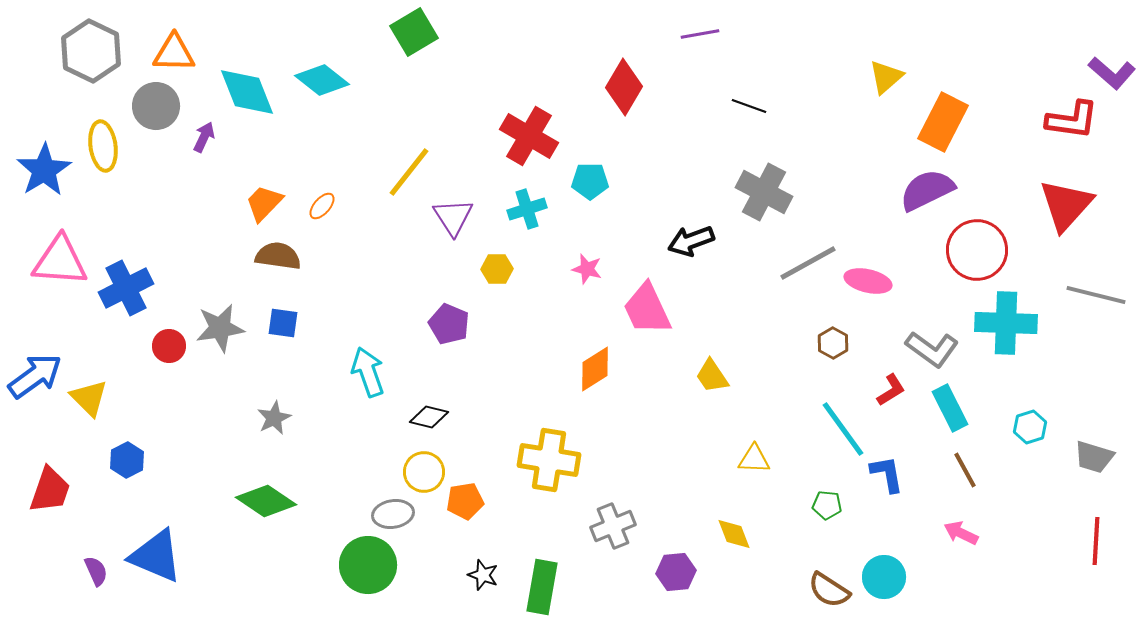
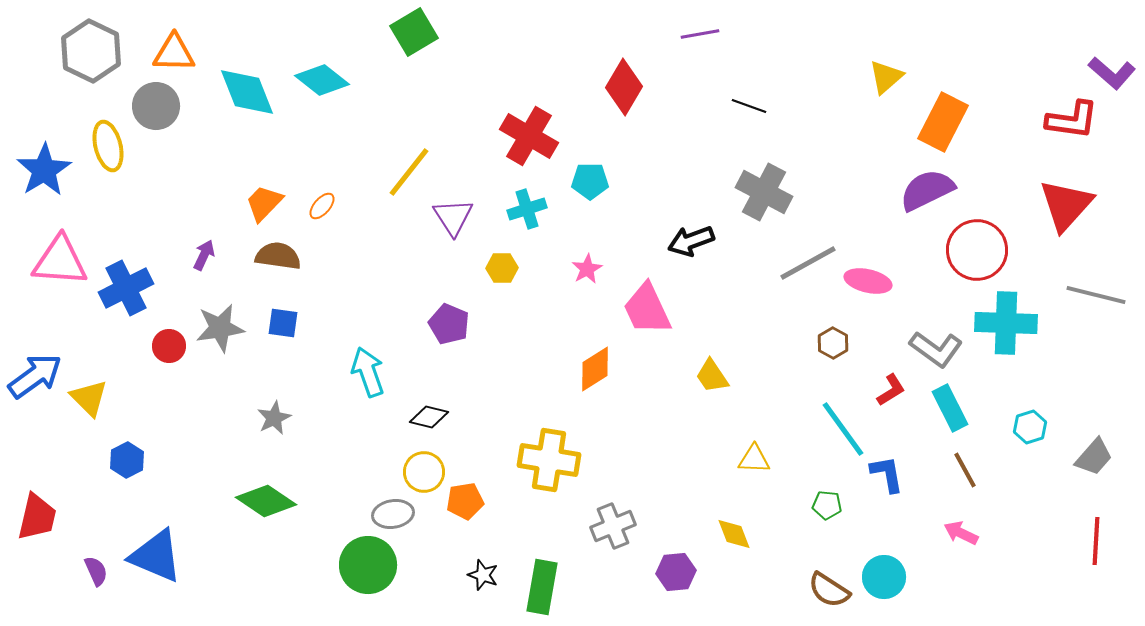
purple arrow at (204, 137): moved 118 px down
yellow ellipse at (103, 146): moved 5 px right; rotated 6 degrees counterclockwise
yellow hexagon at (497, 269): moved 5 px right, 1 px up
pink star at (587, 269): rotated 28 degrees clockwise
gray L-shape at (932, 349): moved 4 px right
gray trapezoid at (1094, 457): rotated 66 degrees counterclockwise
red trapezoid at (50, 490): moved 13 px left, 27 px down; rotated 6 degrees counterclockwise
